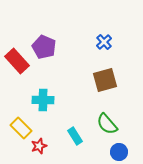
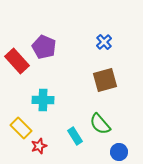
green semicircle: moved 7 px left
